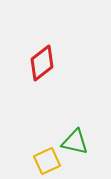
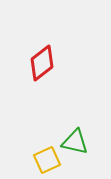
yellow square: moved 1 px up
